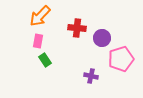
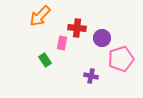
pink rectangle: moved 24 px right, 2 px down
